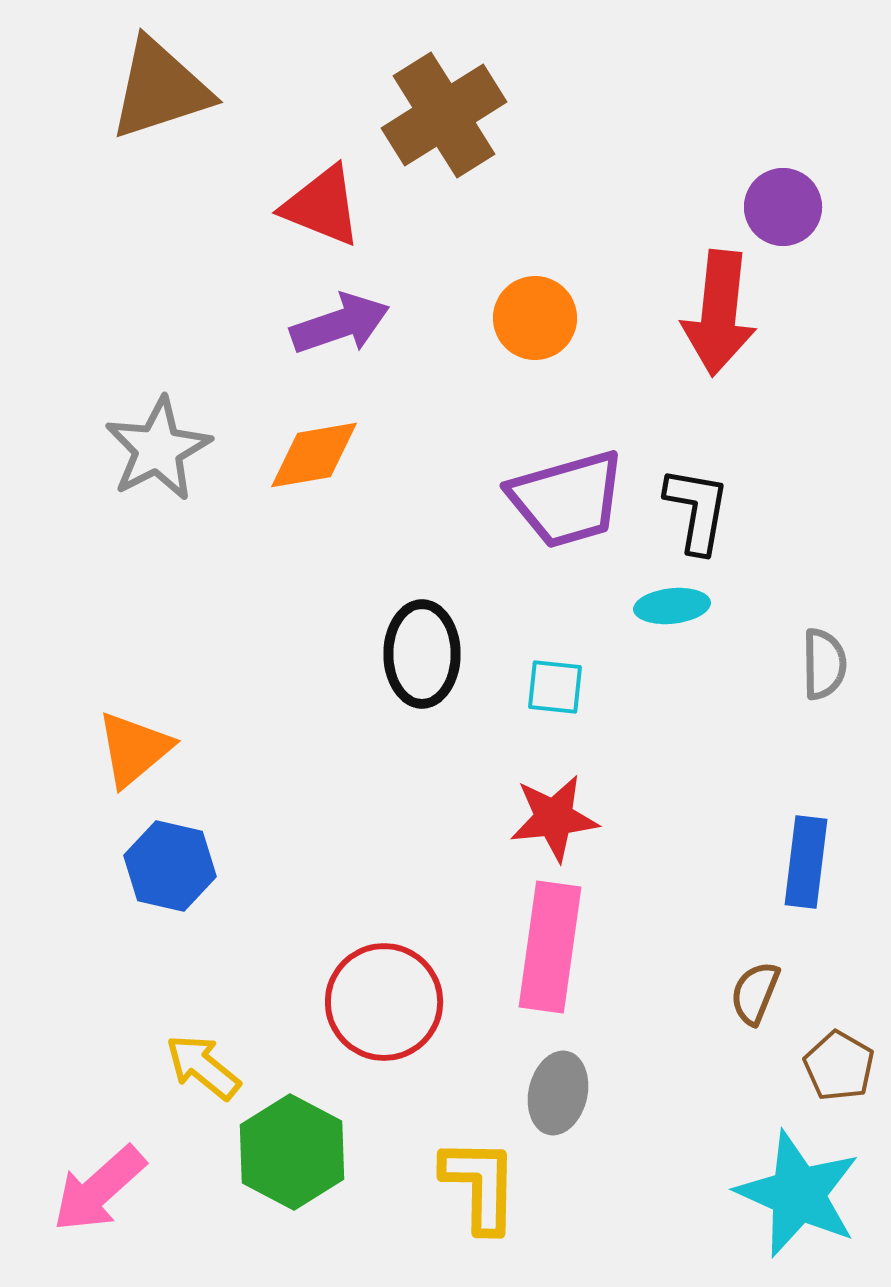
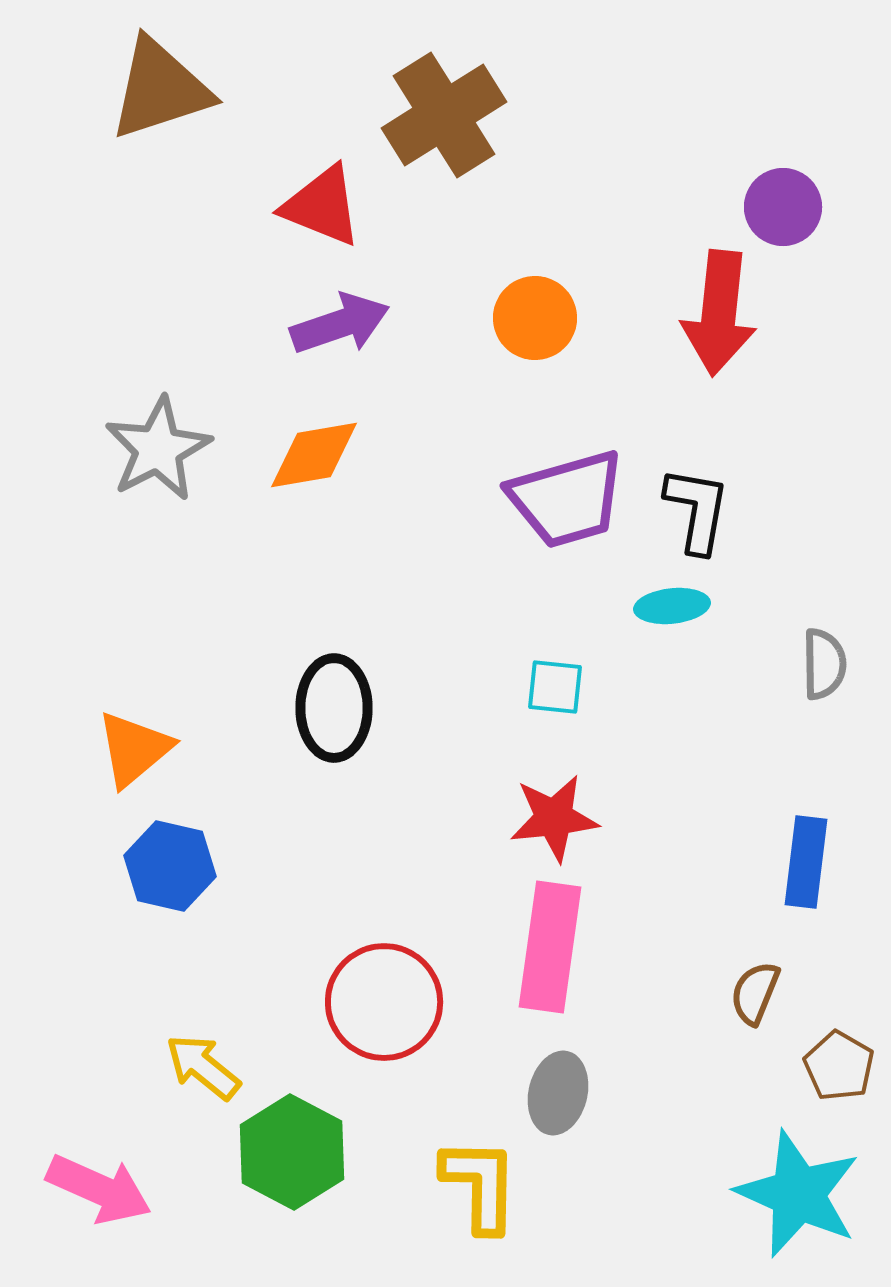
black ellipse: moved 88 px left, 54 px down
pink arrow: rotated 114 degrees counterclockwise
